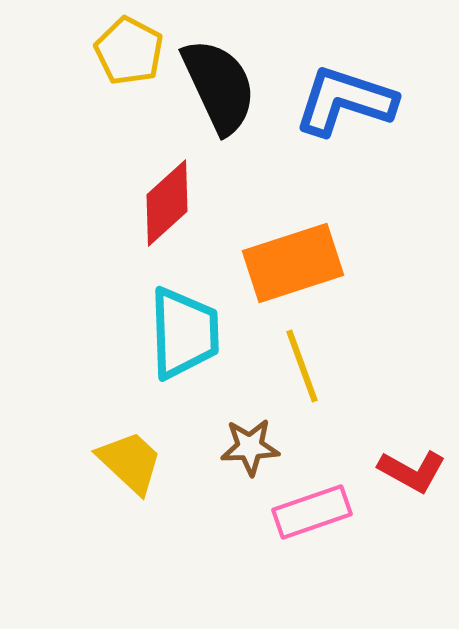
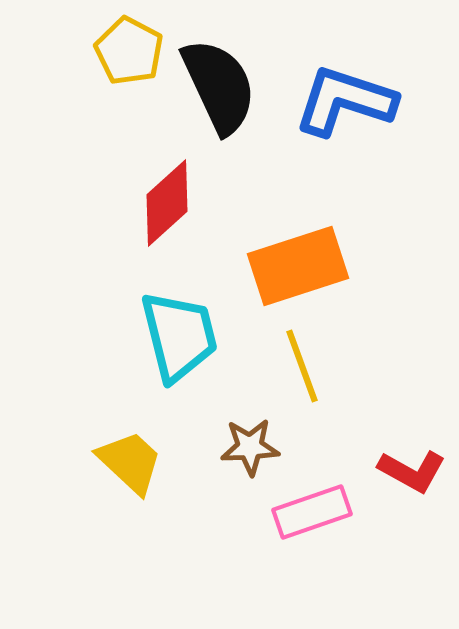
orange rectangle: moved 5 px right, 3 px down
cyan trapezoid: moved 5 px left, 3 px down; rotated 12 degrees counterclockwise
